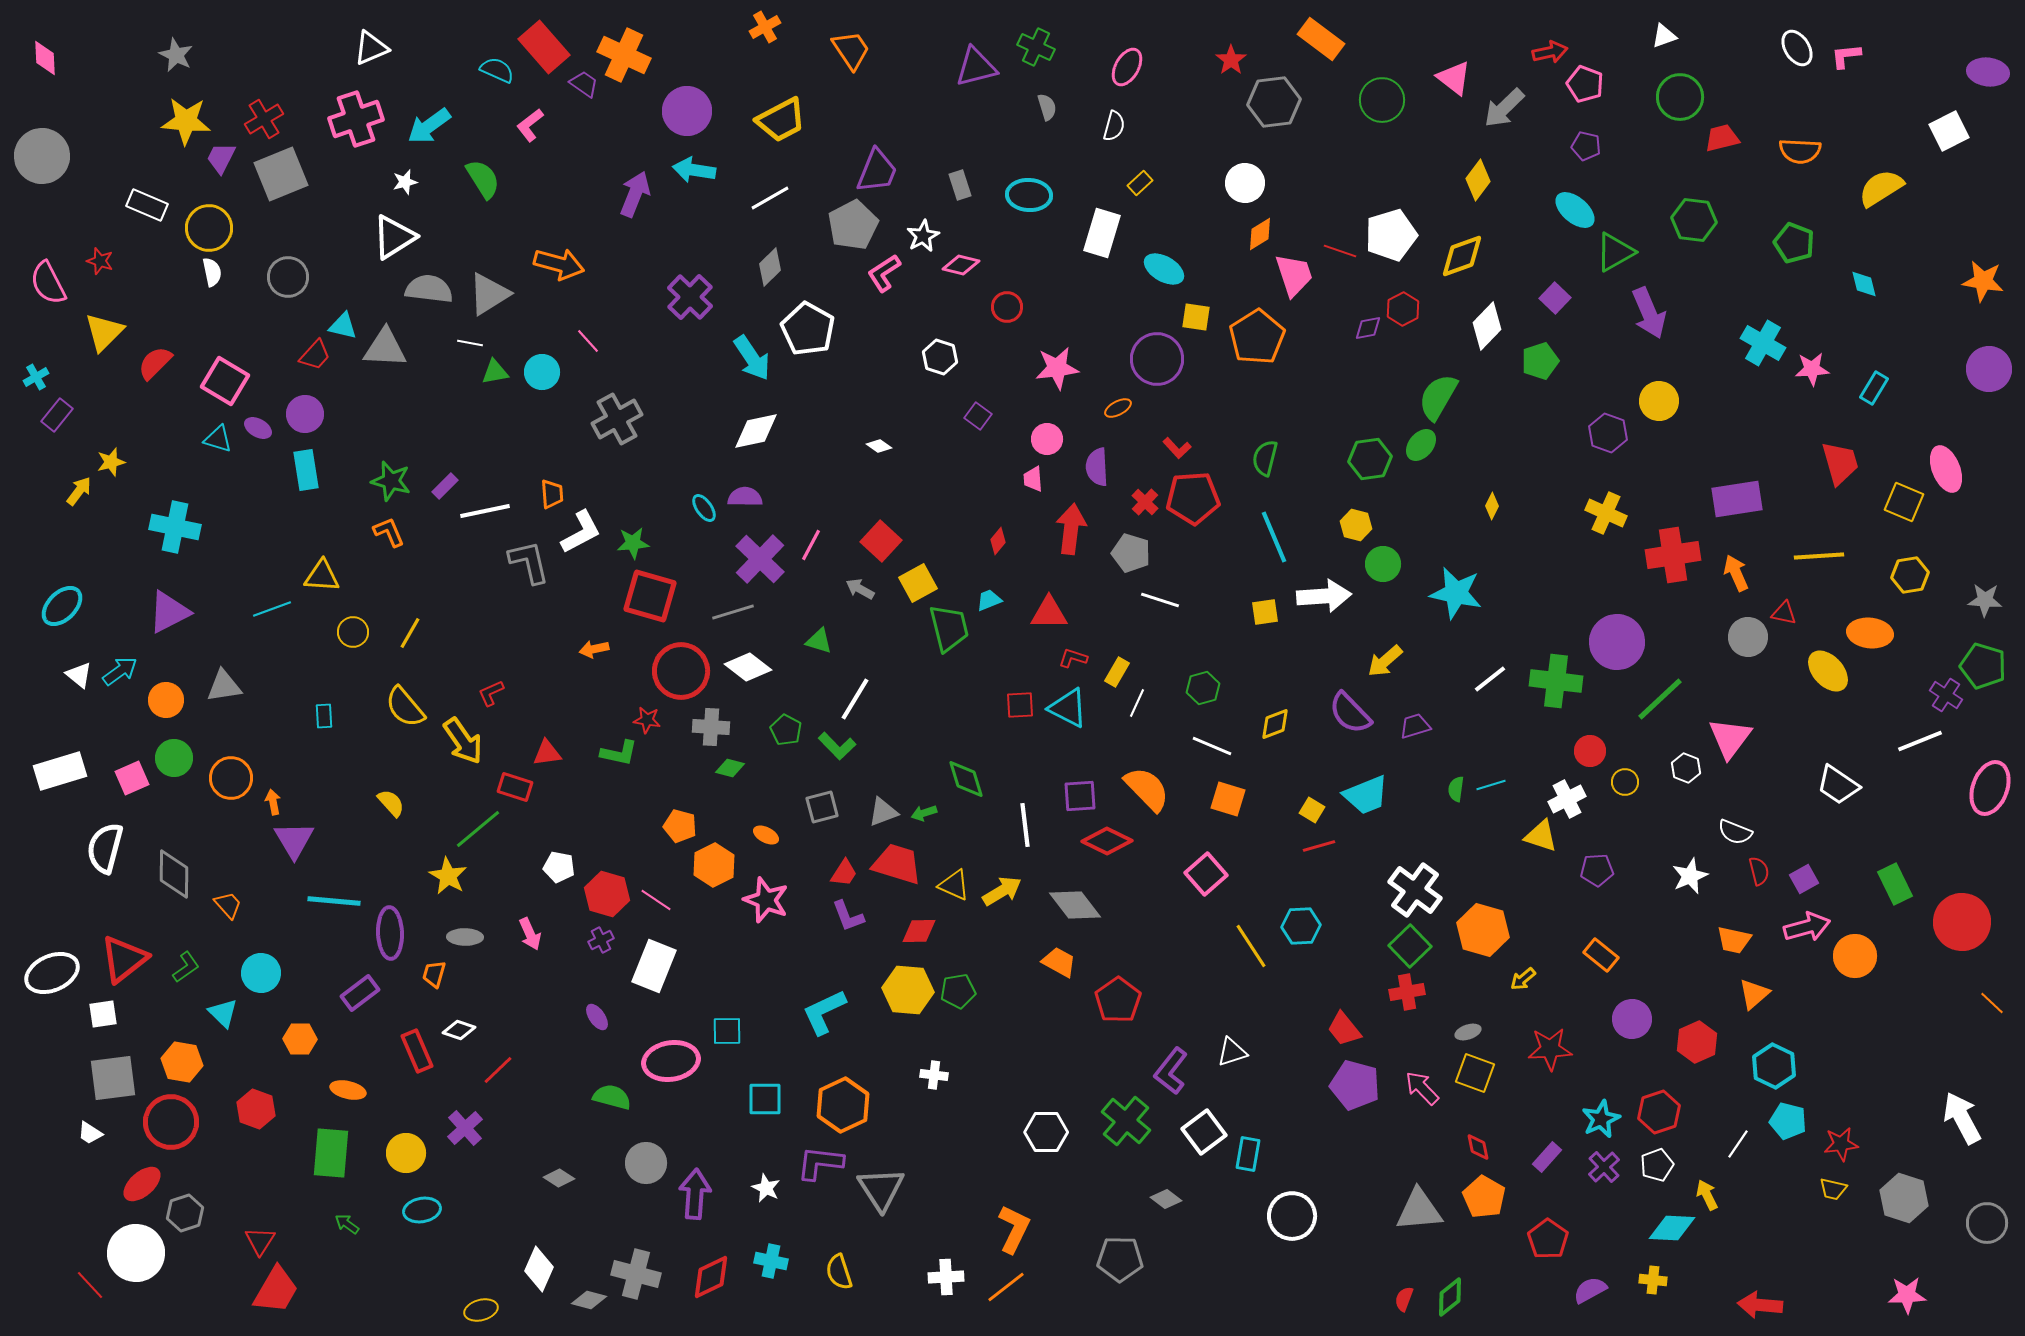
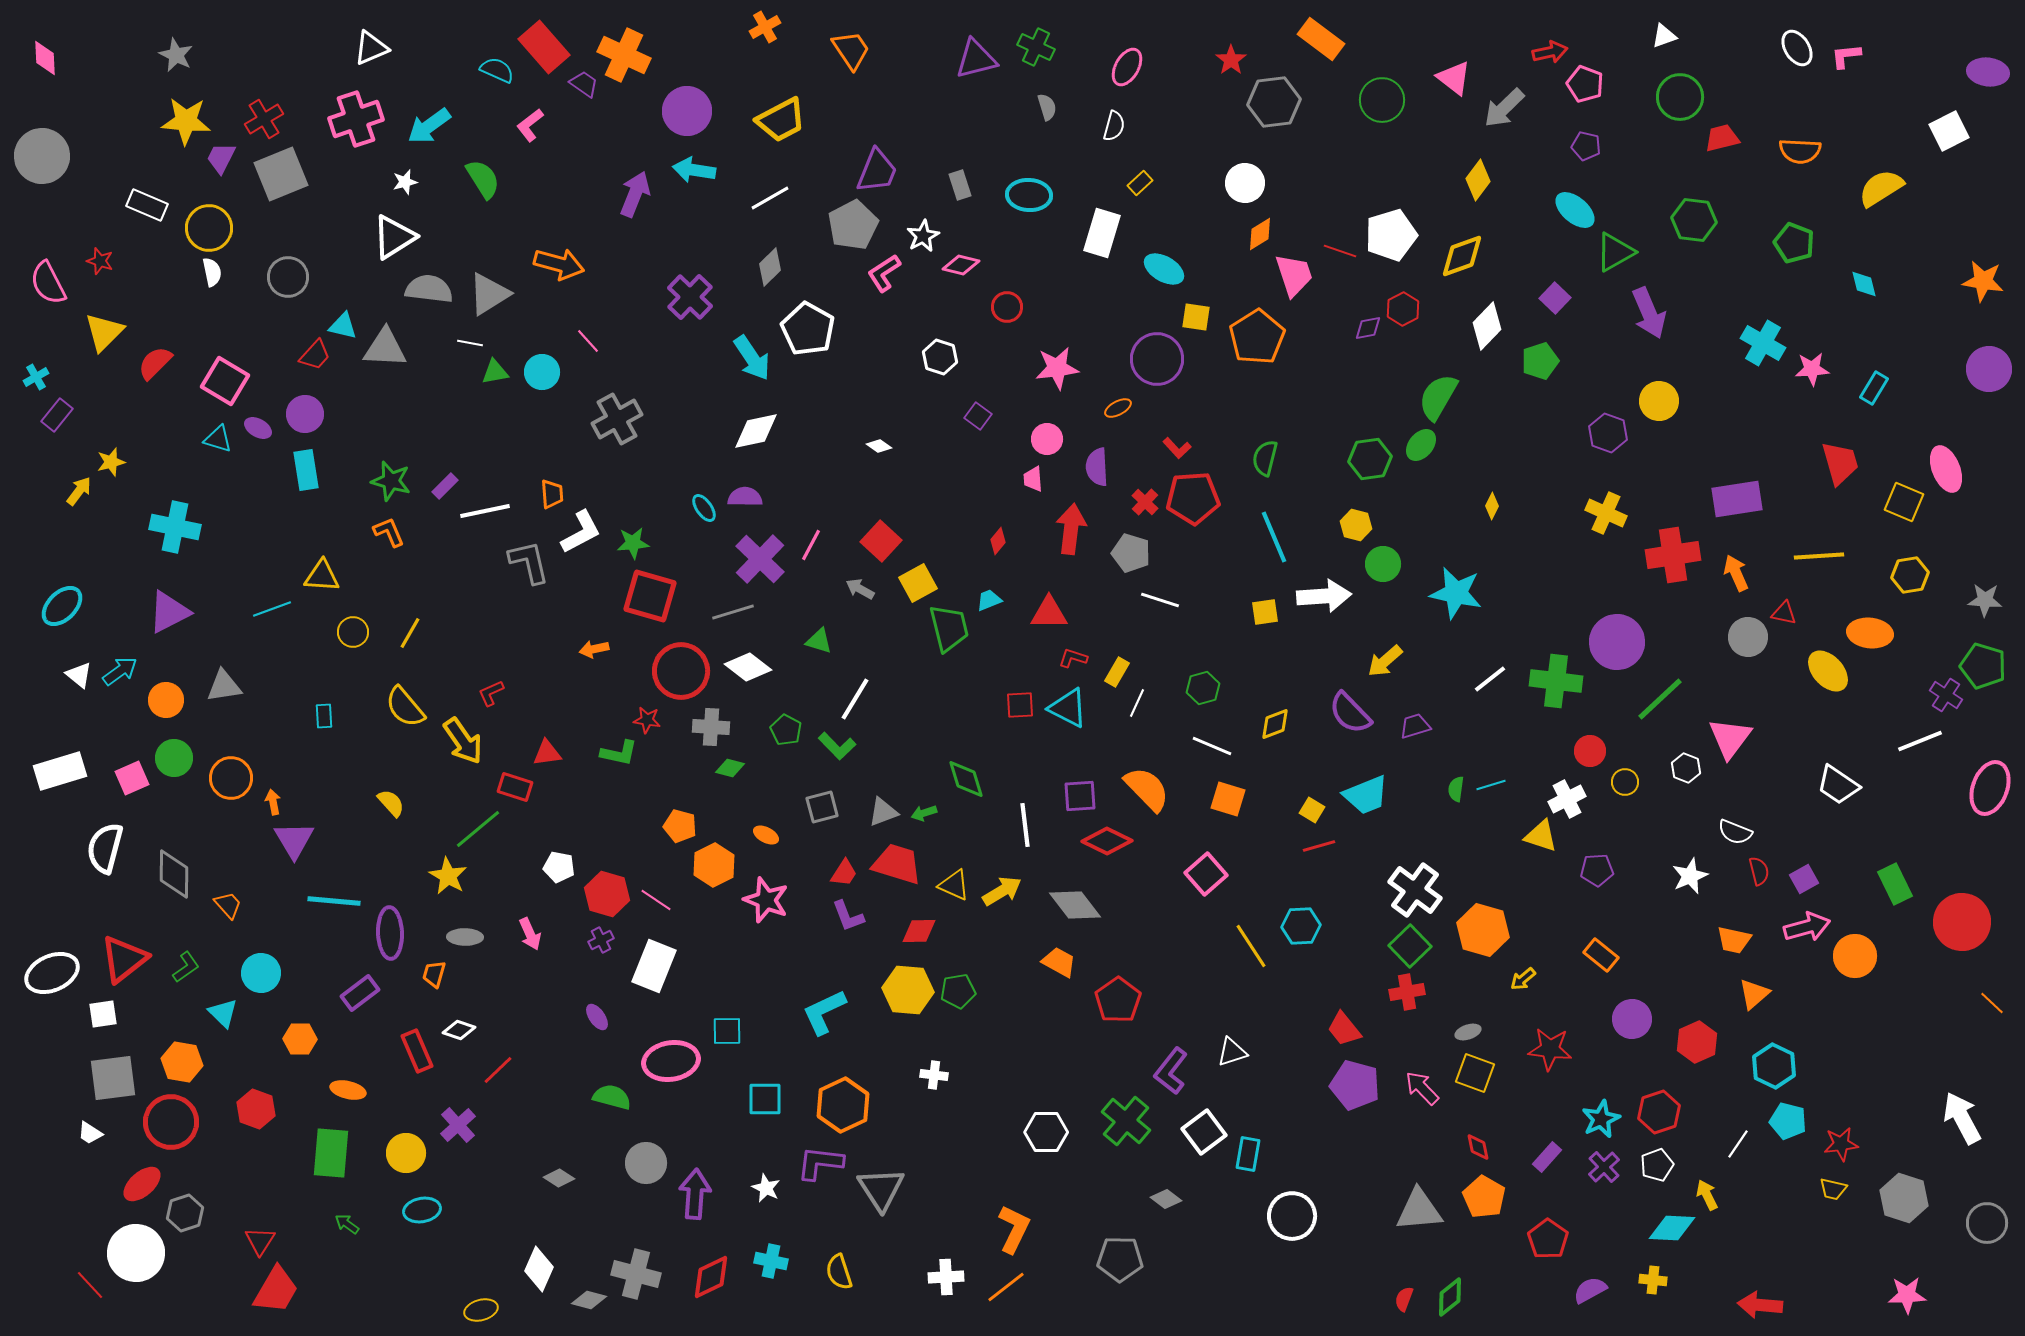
purple triangle at (976, 67): moved 8 px up
red star at (1550, 1049): rotated 9 degrees clockwise
purple cross at (465, 1128): moved 7 px left, 3 px up
